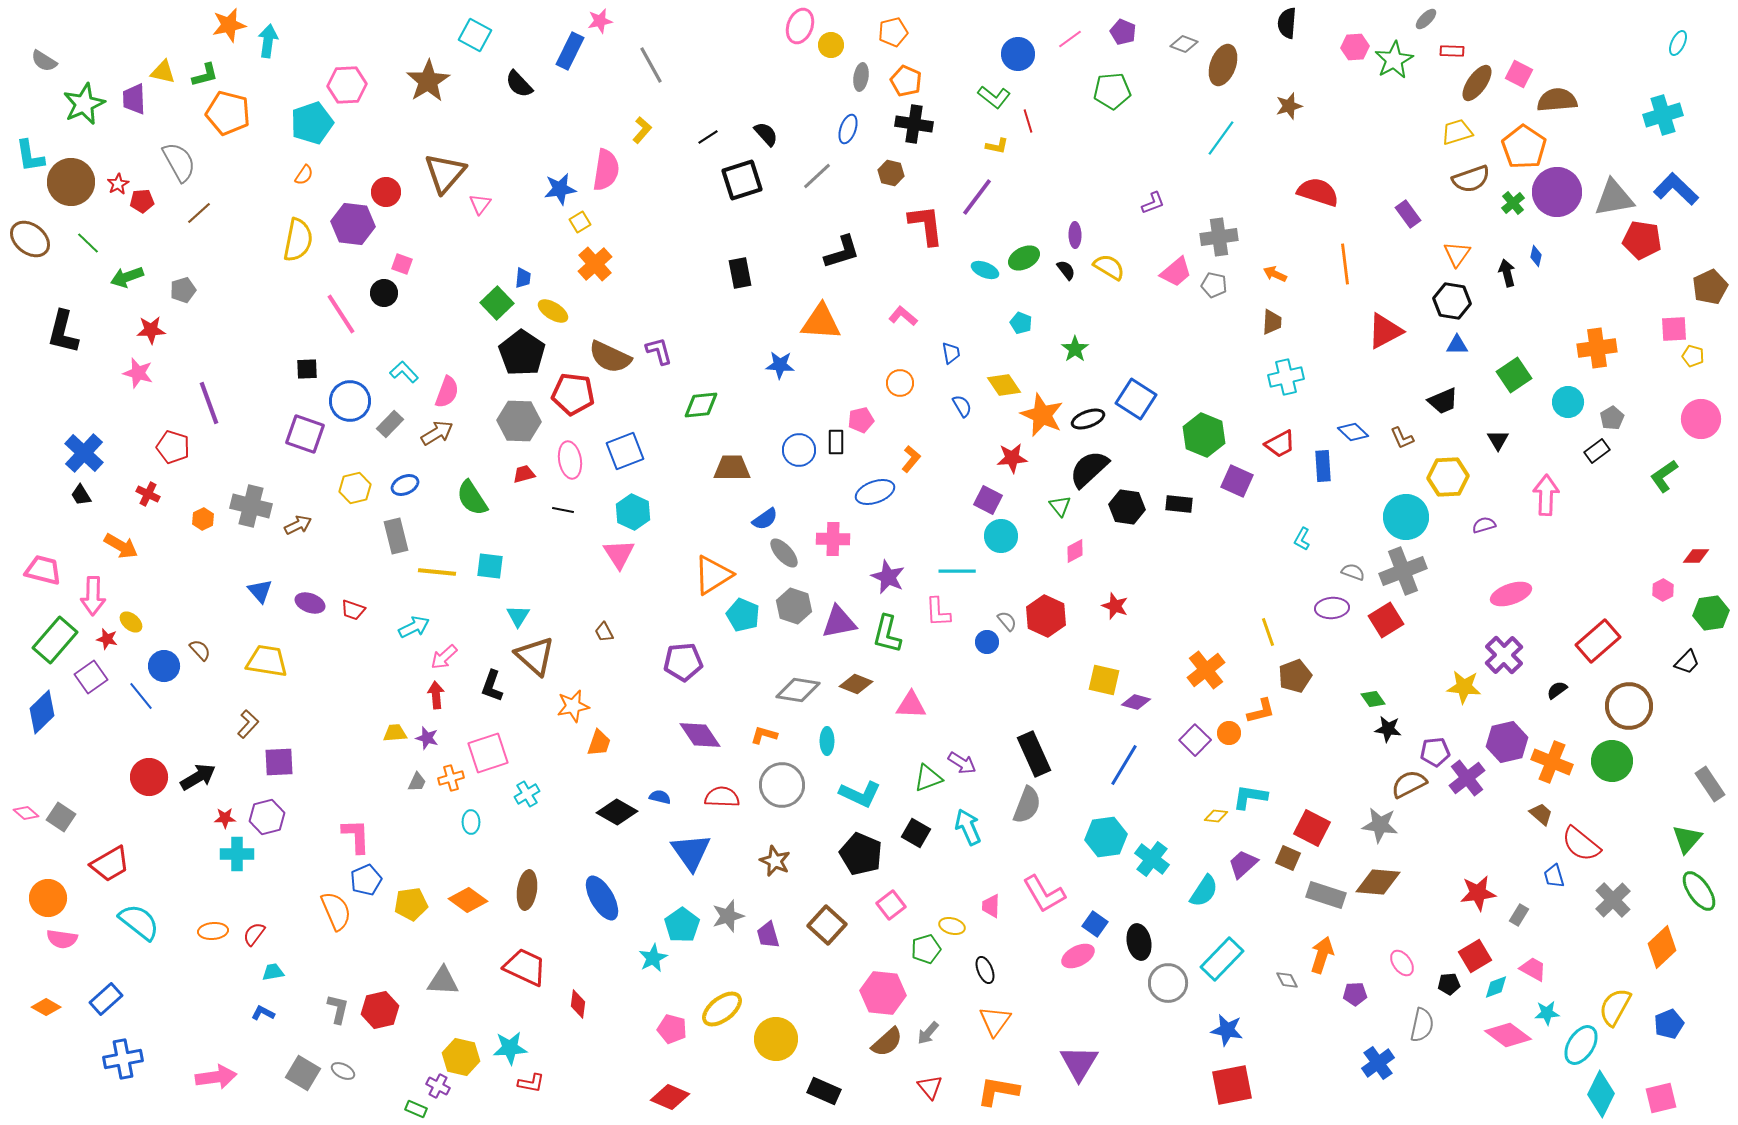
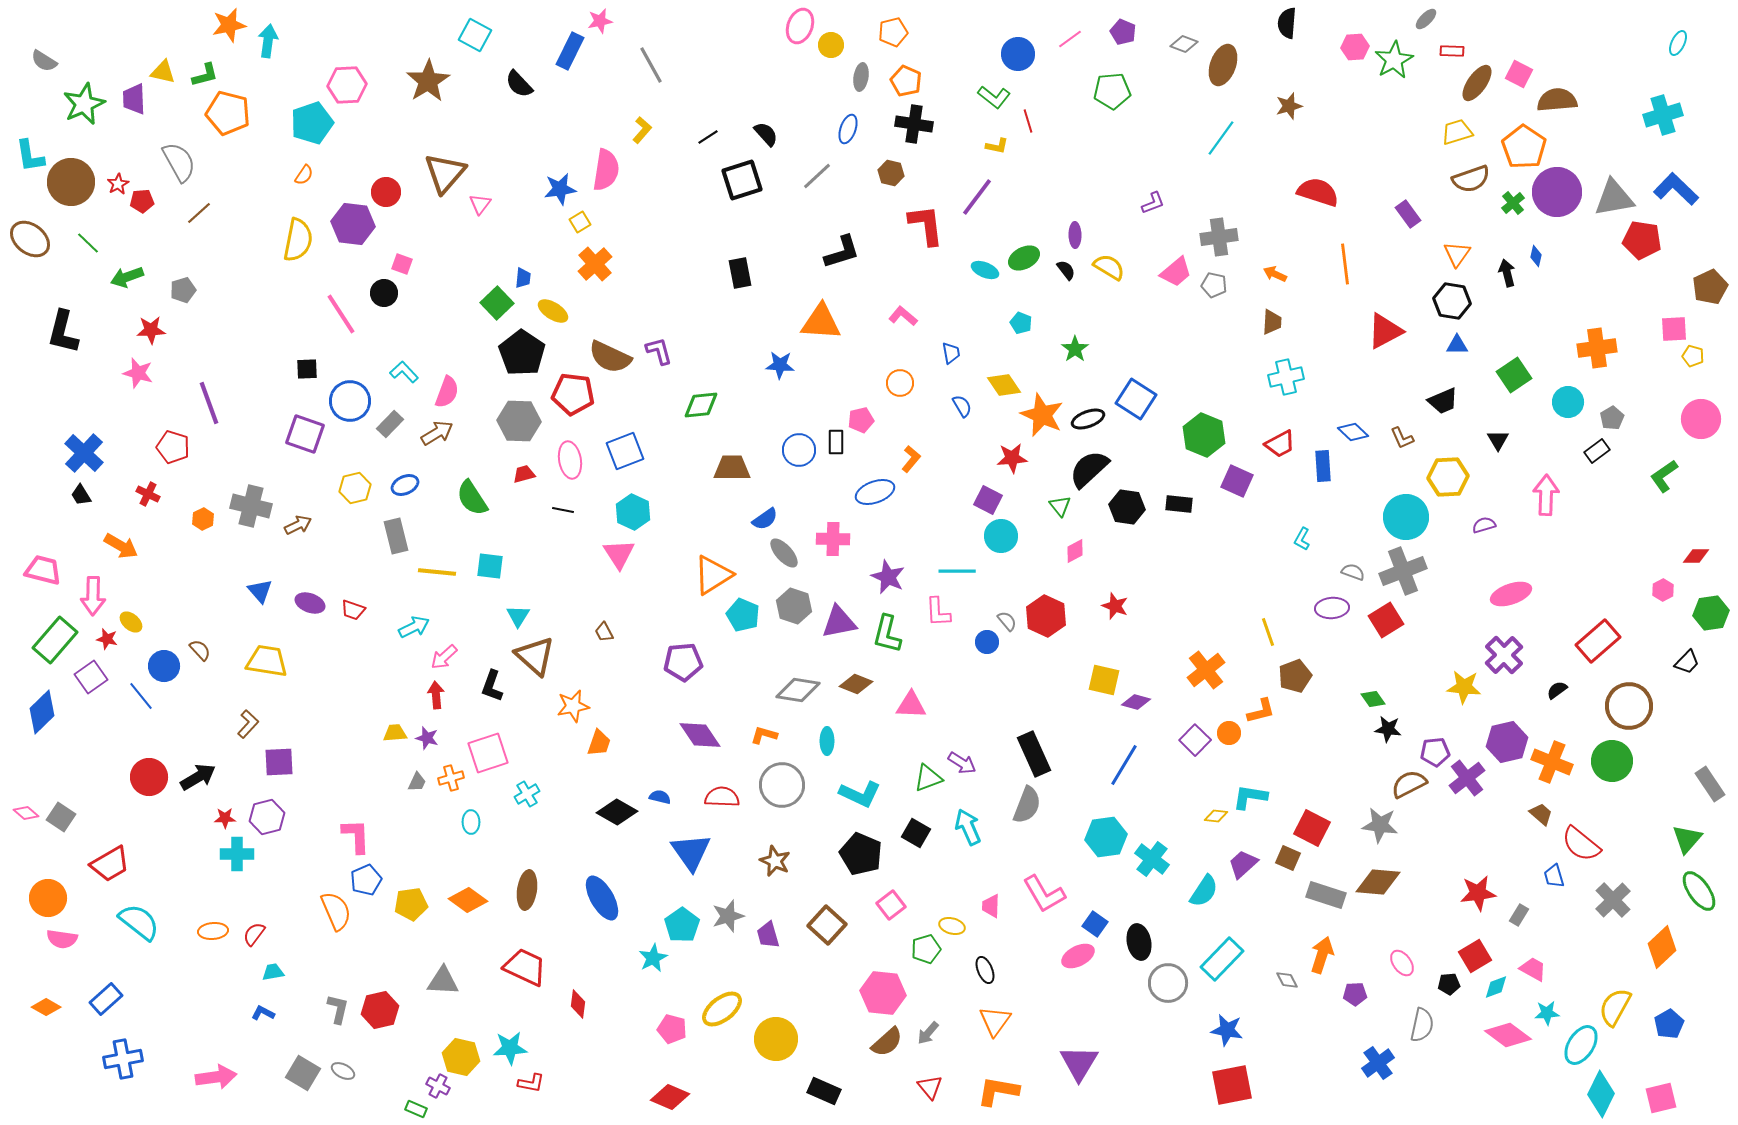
blue pentagon at (1669, 1024): rotated 8 degrees counterclockwise
